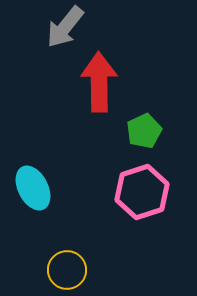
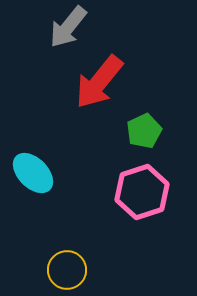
gray arrow: moved 3 px right
red arrow: rotated 140 degrees counterclockwise
cyan ellipse: moved 15 px up; rotated 18 degrees counterclockwise
